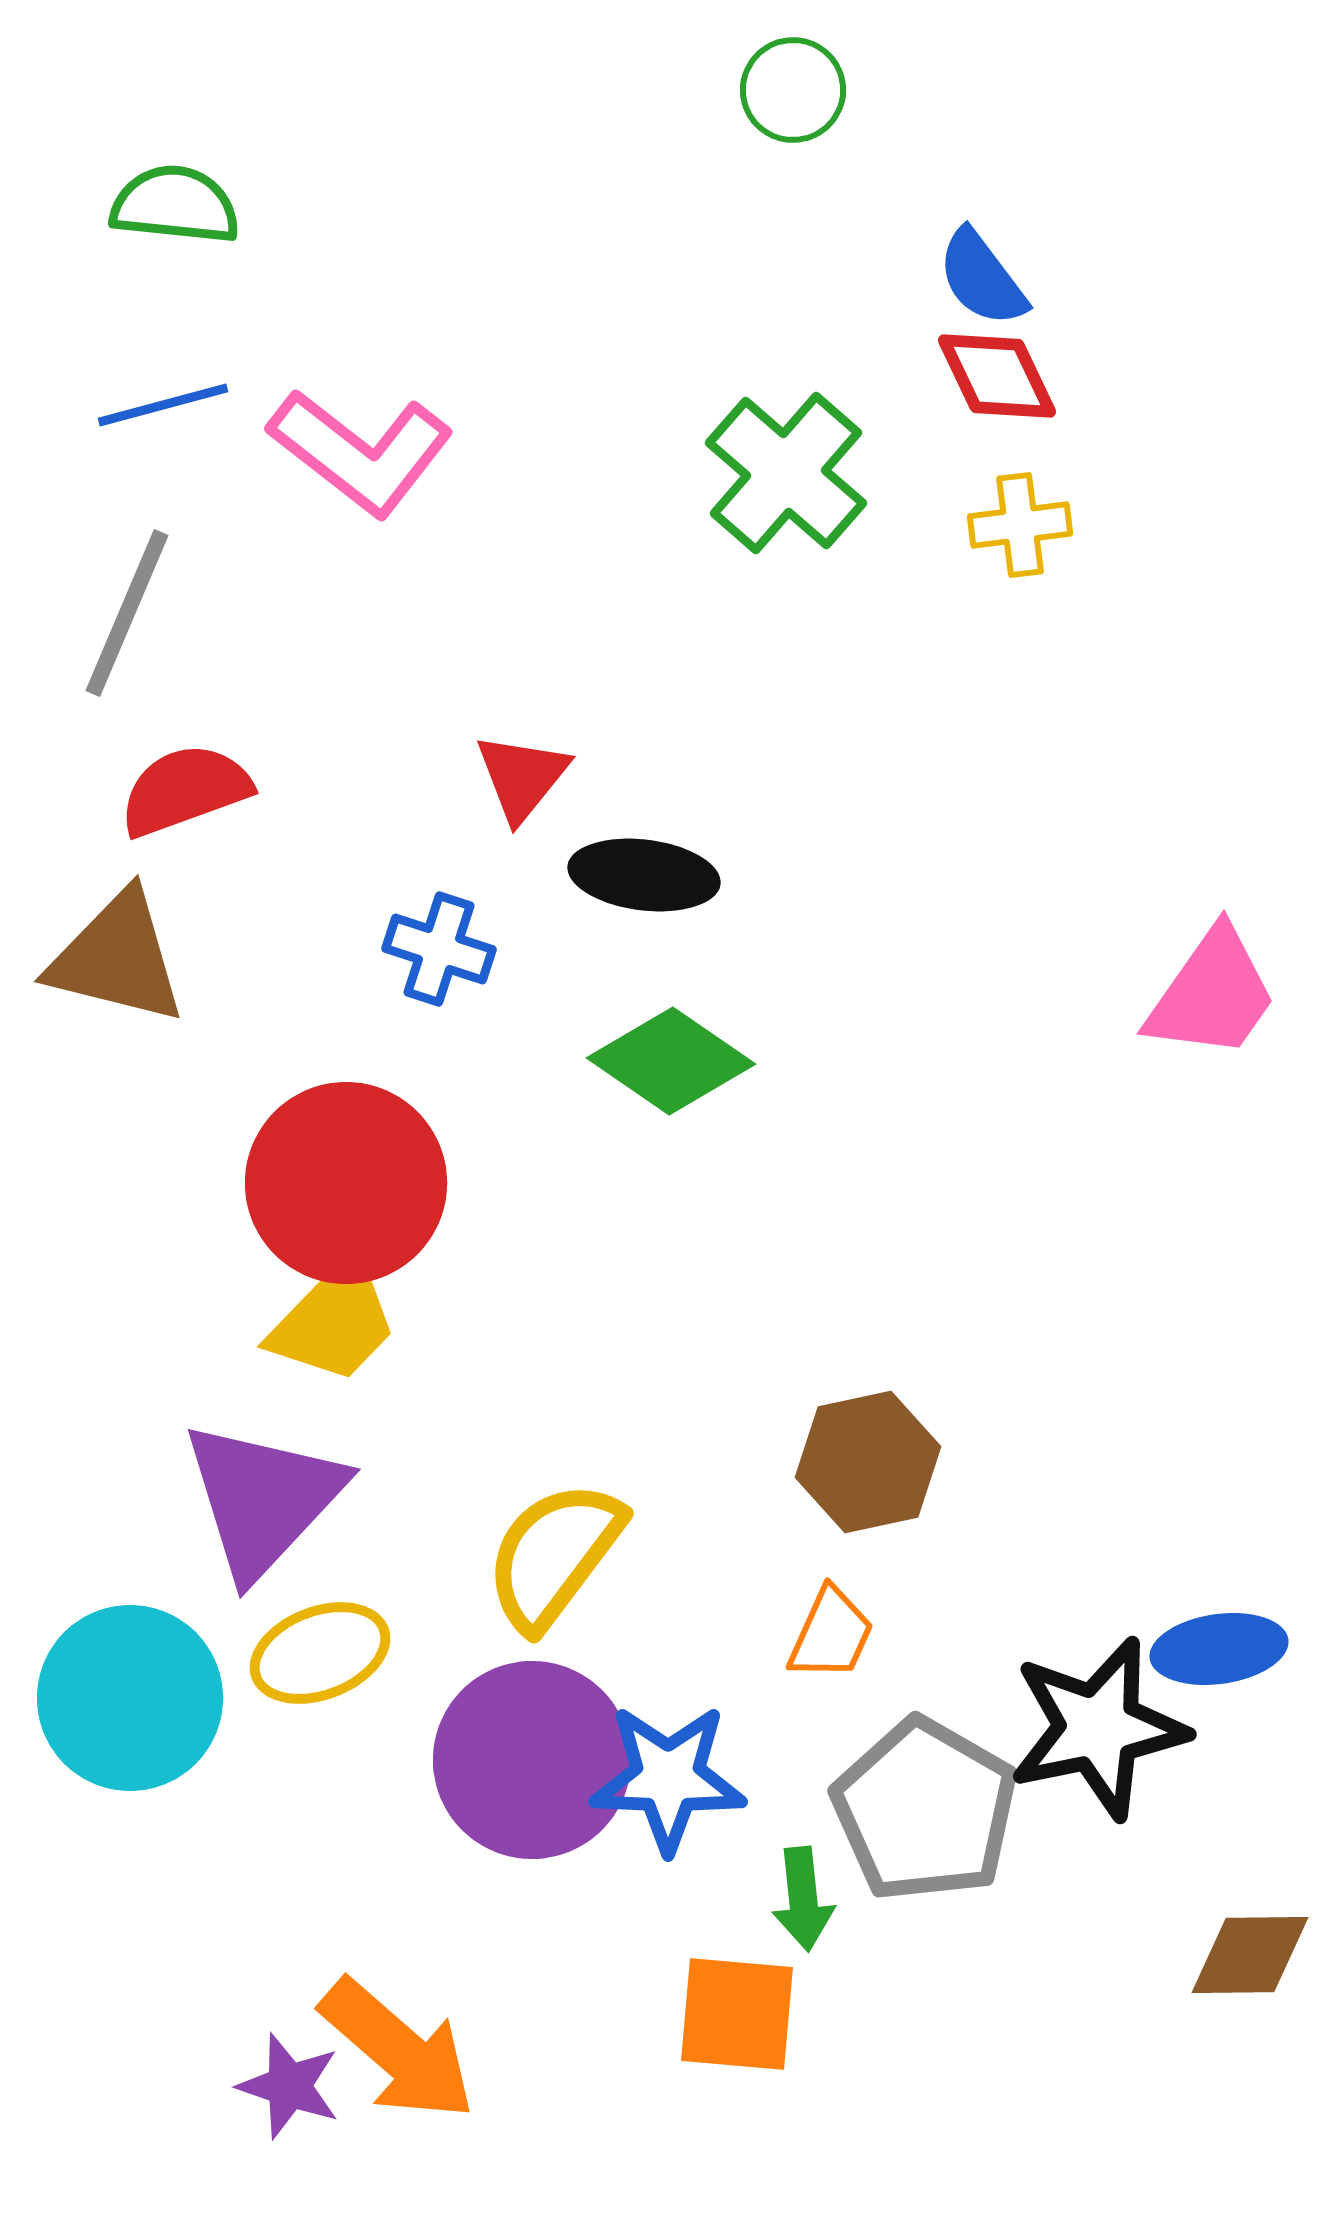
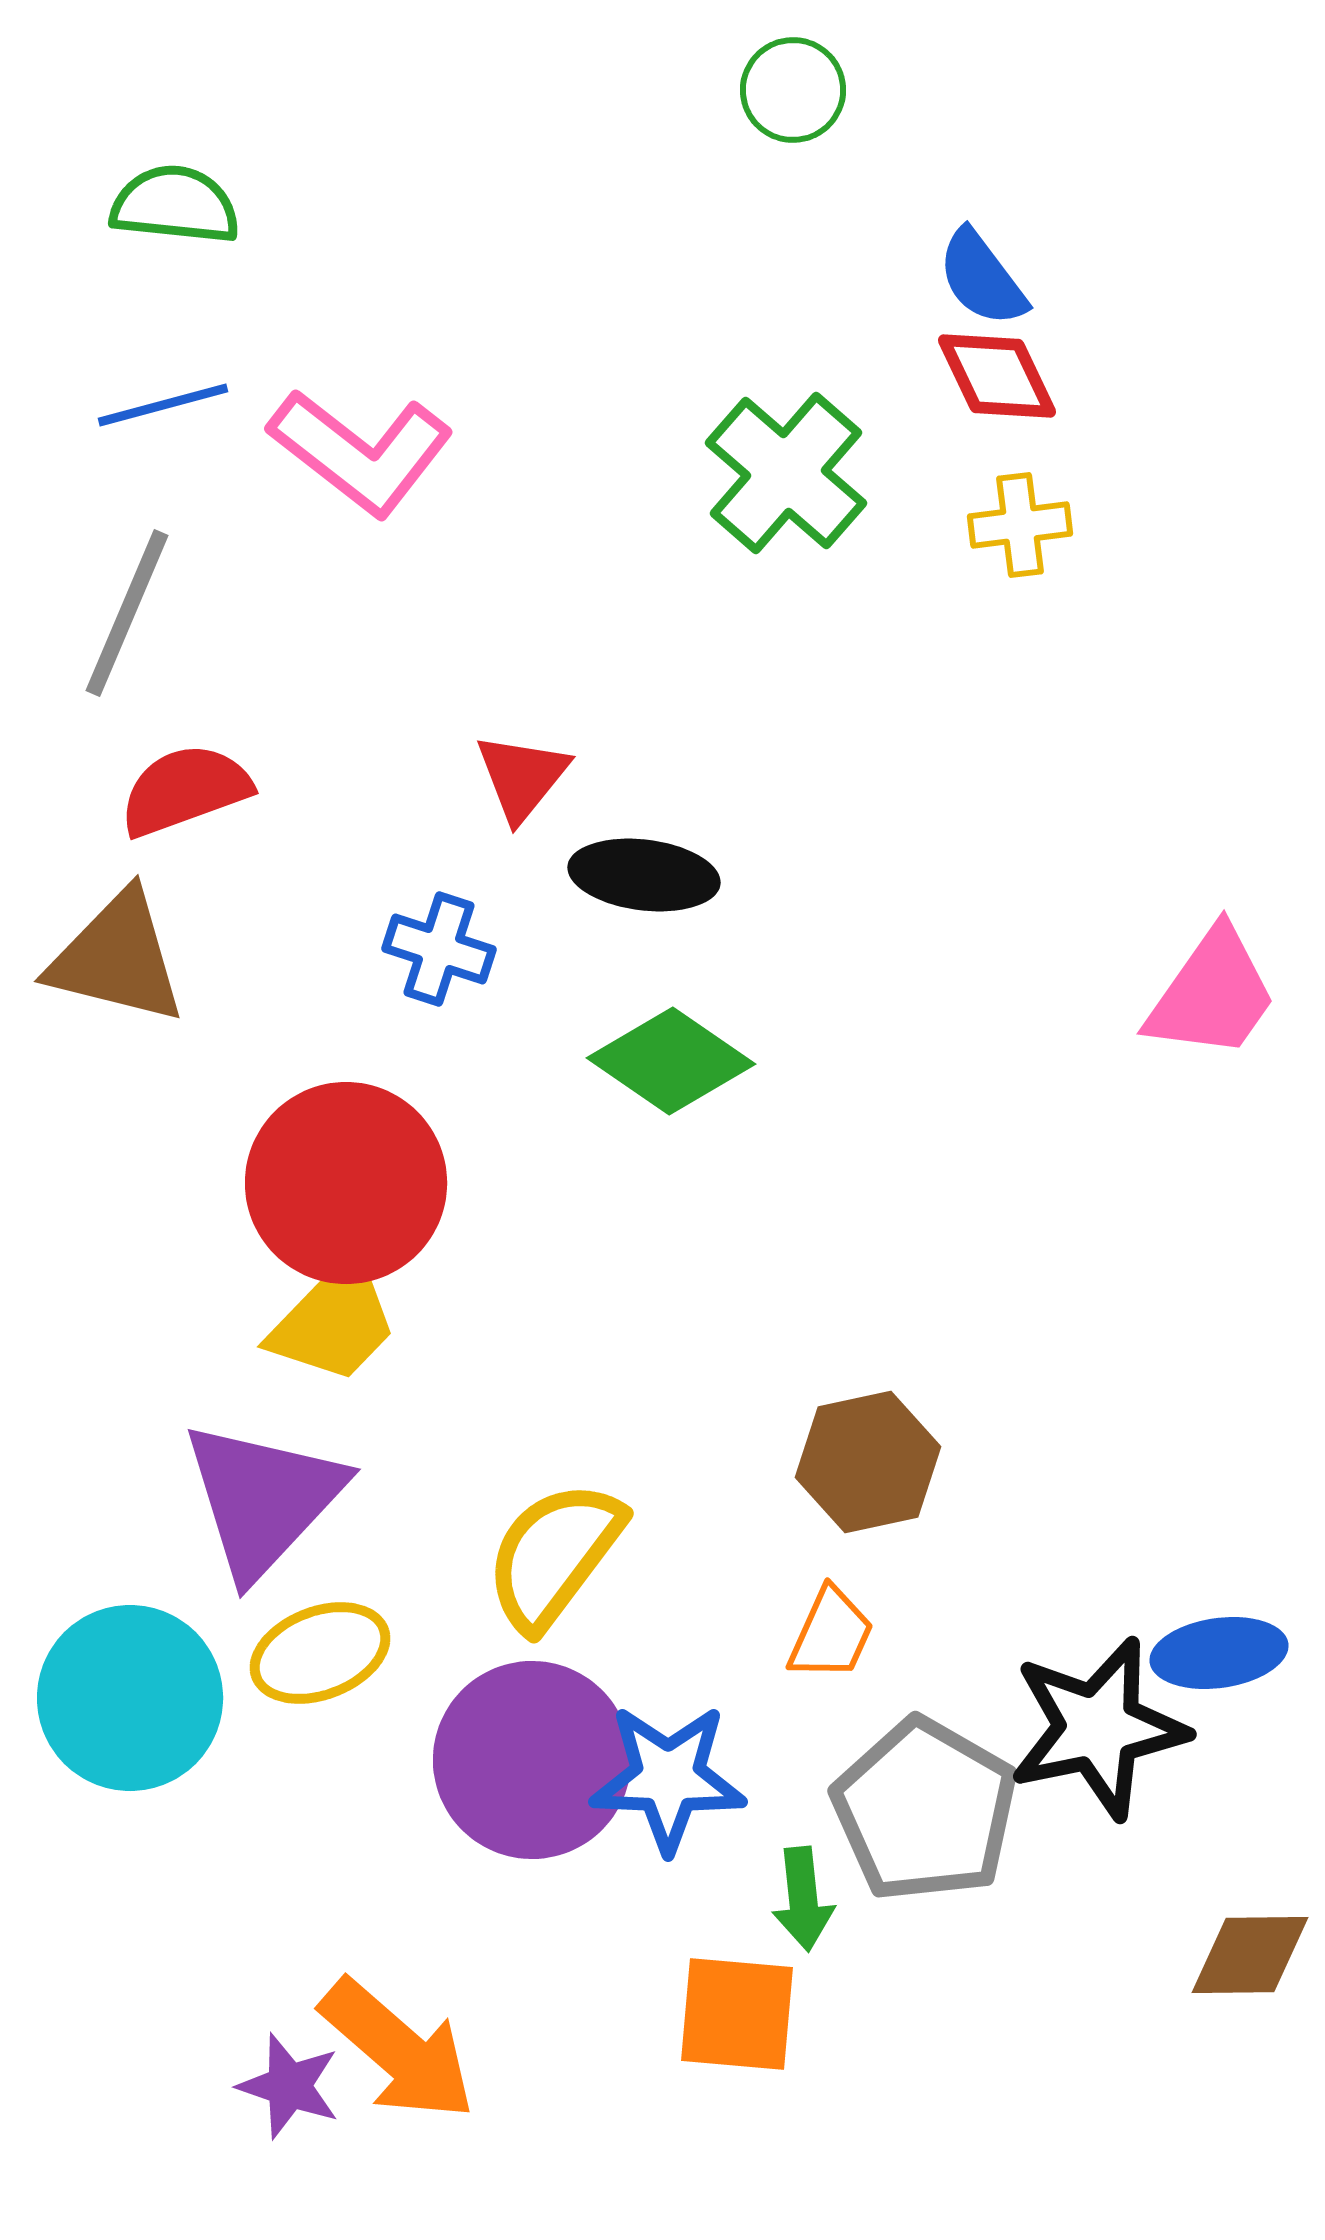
blue ellipse: moved 4 px down
